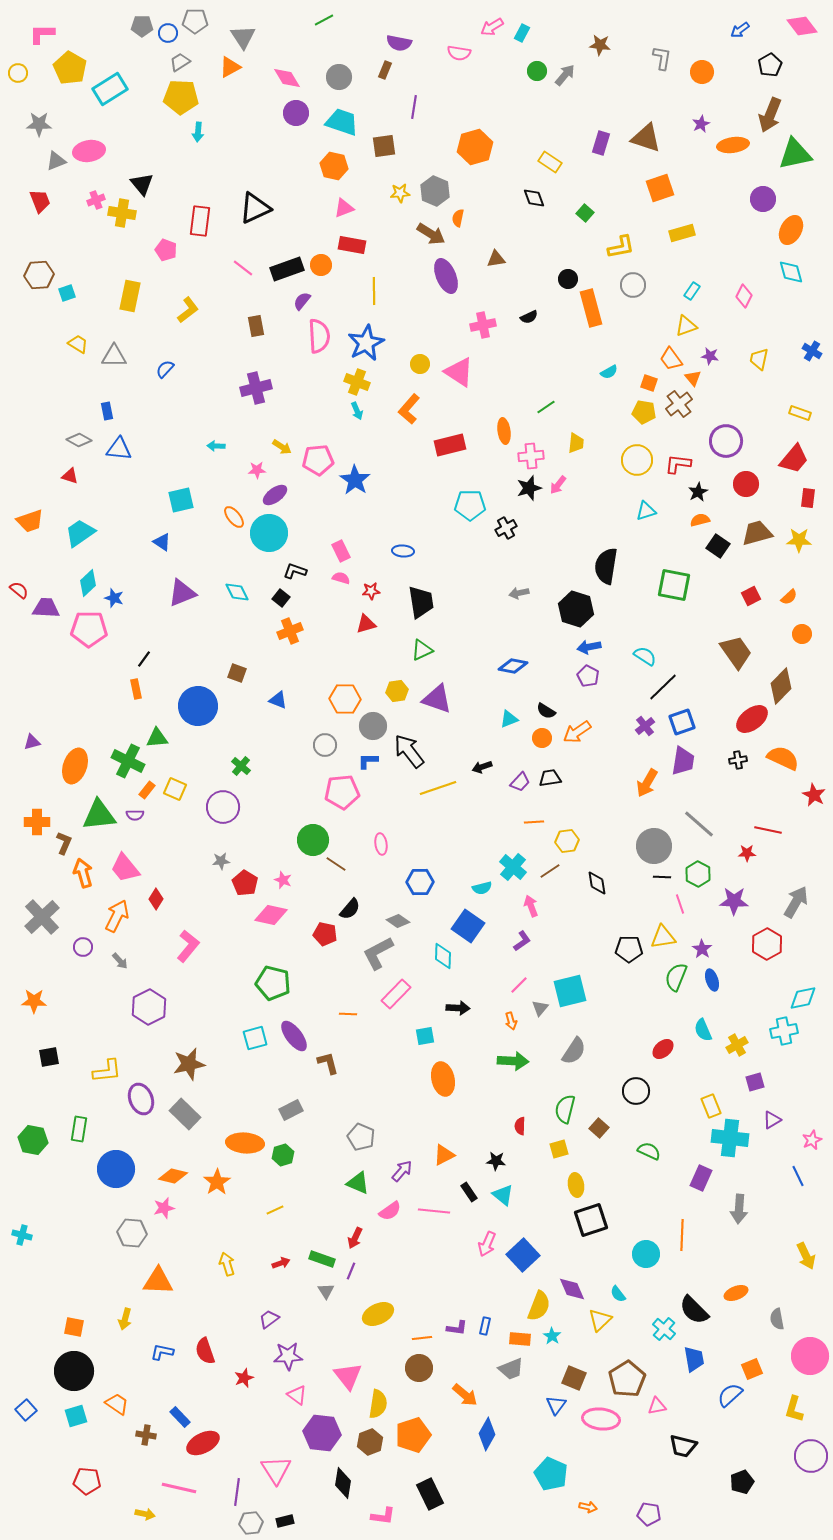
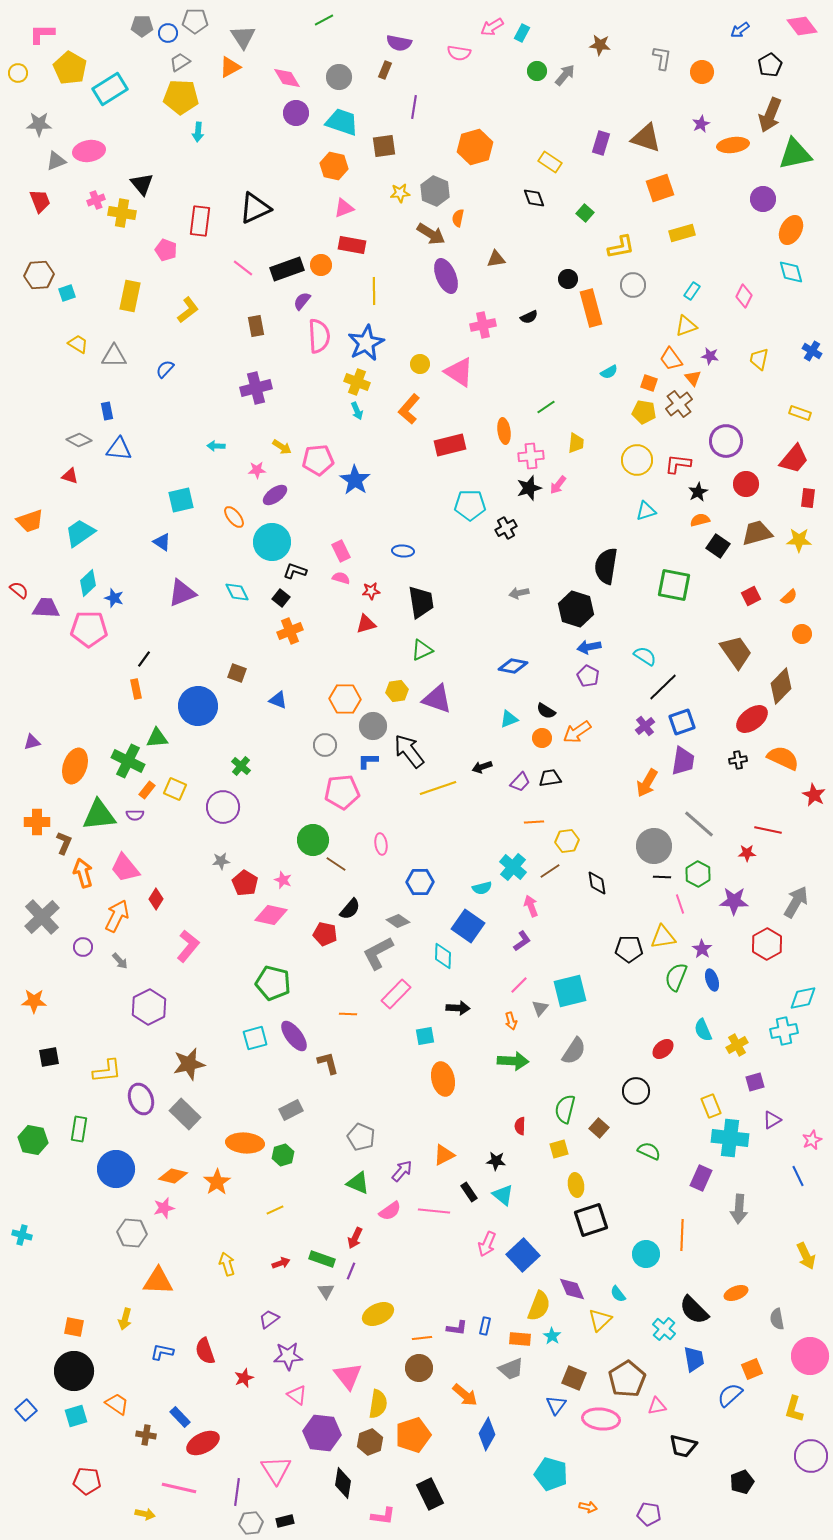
cyan circle at (269, 533): moved 3 px right, 9 px down
cyan pentagon at (551, 1474): rotated 8 degrees counterclockwise
